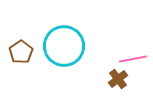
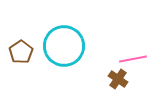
brown cross: rotated 18 degrees counterclockwise
